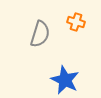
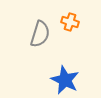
orange cross: moved 6 px left
